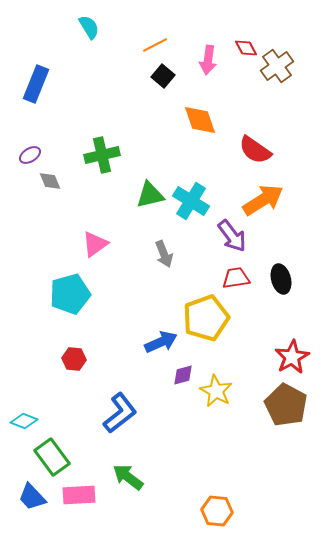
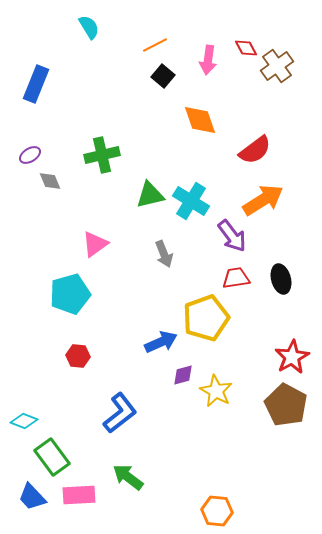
red semicircle: rotated 72 degrees counterclockwise
red hexagon: moved 4 px right, 3 px up
